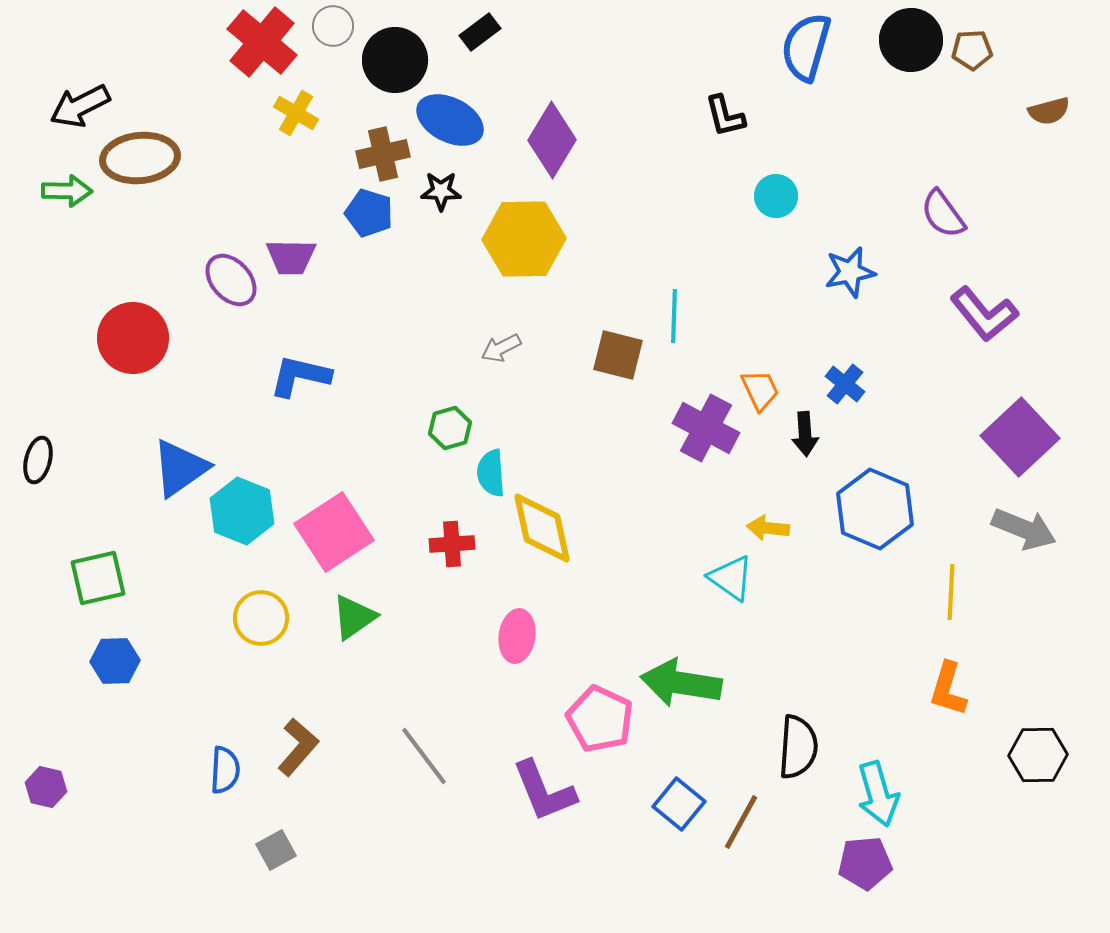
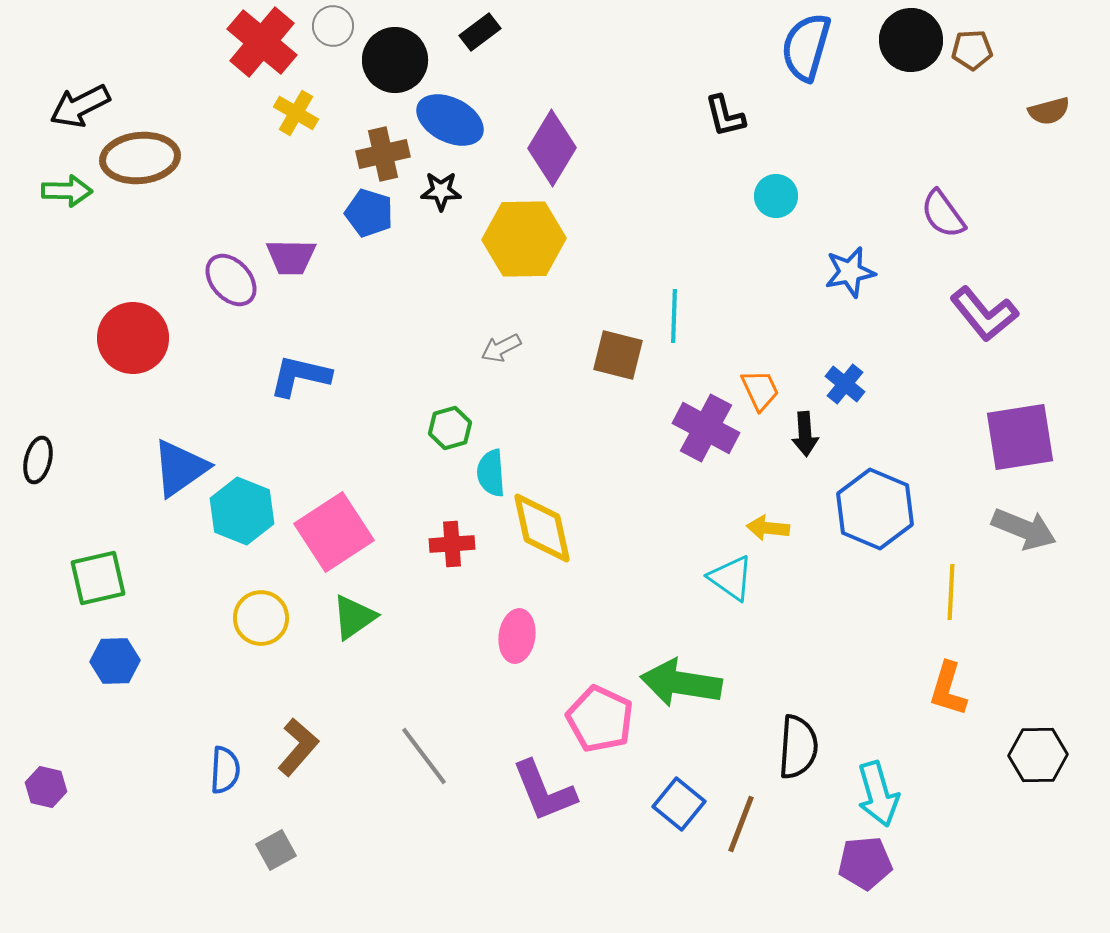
purple diamond at (552, 140): moved 8 px down
purple square at (1020, 437): rotated 34 degrees clockwise
brown line at (741, 822): moved 2 px down; rotated 8 degrees counterclockwise
